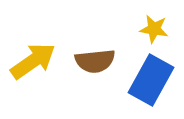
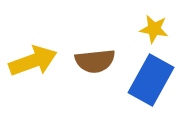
yellow arrow: rotated 15 degrees clockwise
